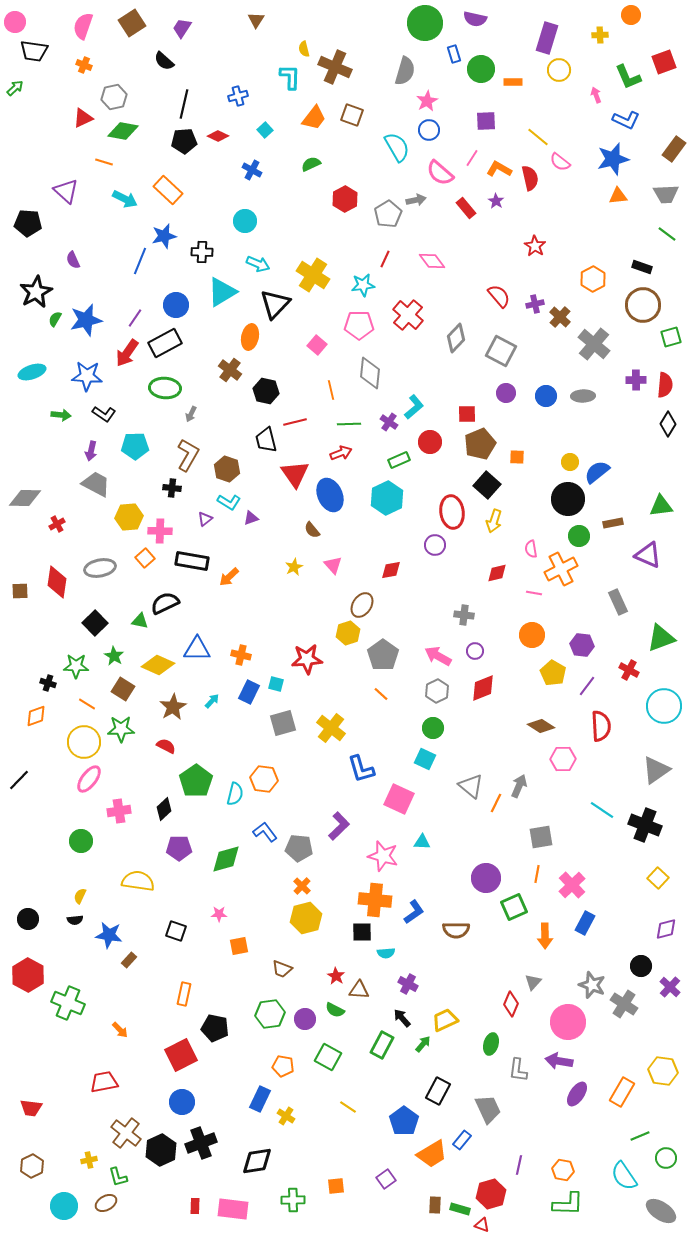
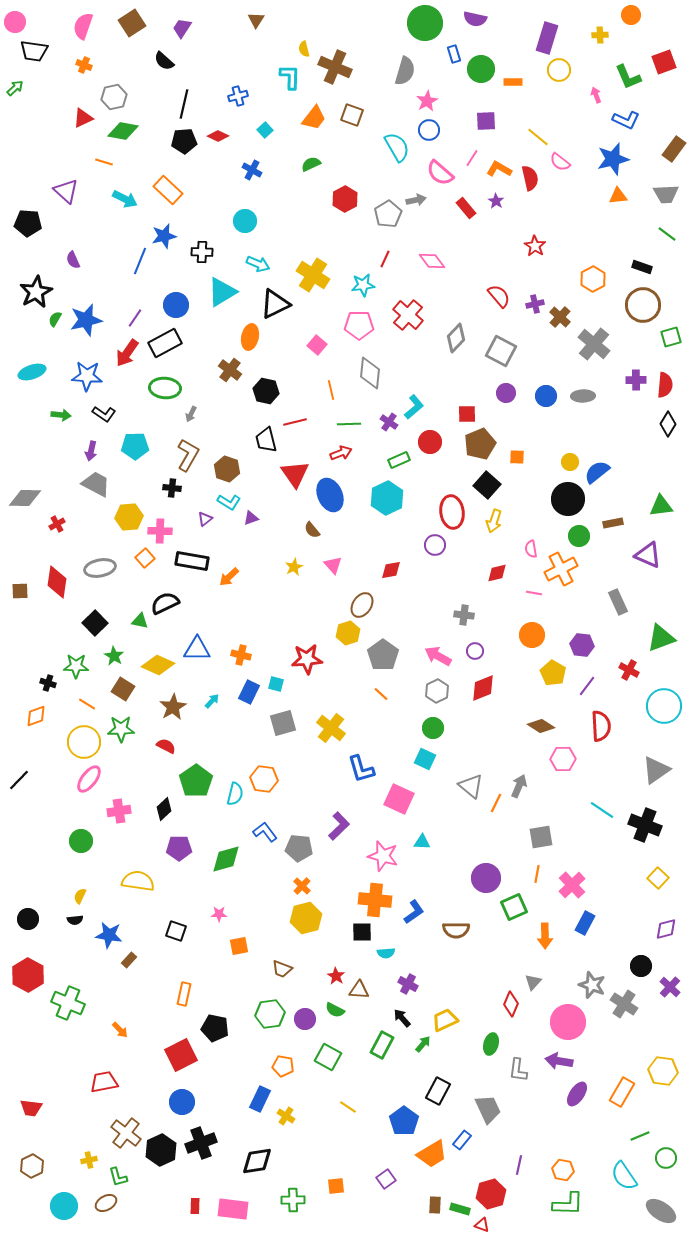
black triangle at (275, 304): rotated 20 degrees clockwise
